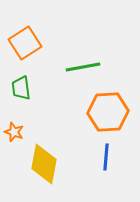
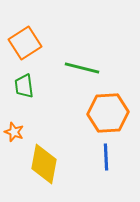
green line: moved 1 px left, 1 px down; rotated 24 degrees clockwise
green trapezoid: moved 3 px right, 2 px up
orange hexagon: moved 1 px down
blue line: rotated 8 degrees counterclockwise
